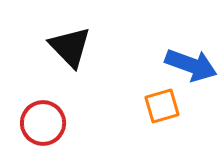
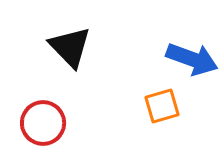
blue arrow: moved 1 px right, 6 px up
